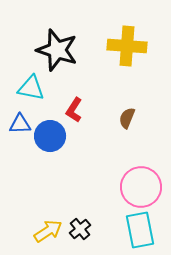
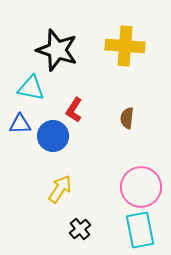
yellow cross: moved 2 px left
brown semicircle: rotated 15 degrees counterclockwise
blue circle: moved 3 px right
yellow arrow: moved 12 px right, 42 px up; rotated 24 degrees counterclockwise
